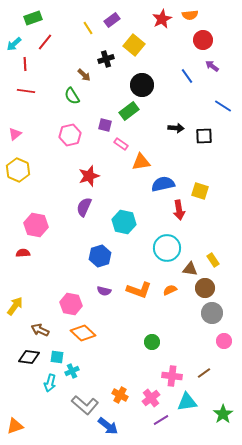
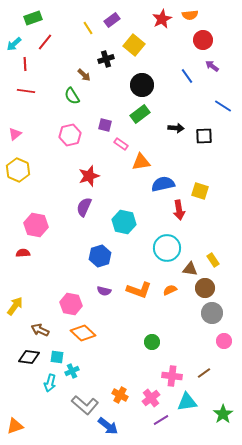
green rectangle at (129, 111): moved 11 px right, 3 px down
